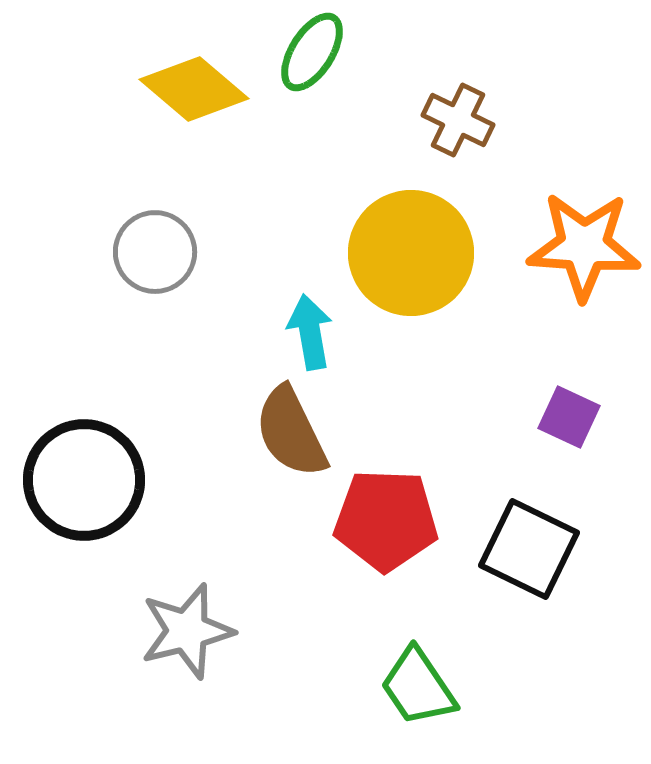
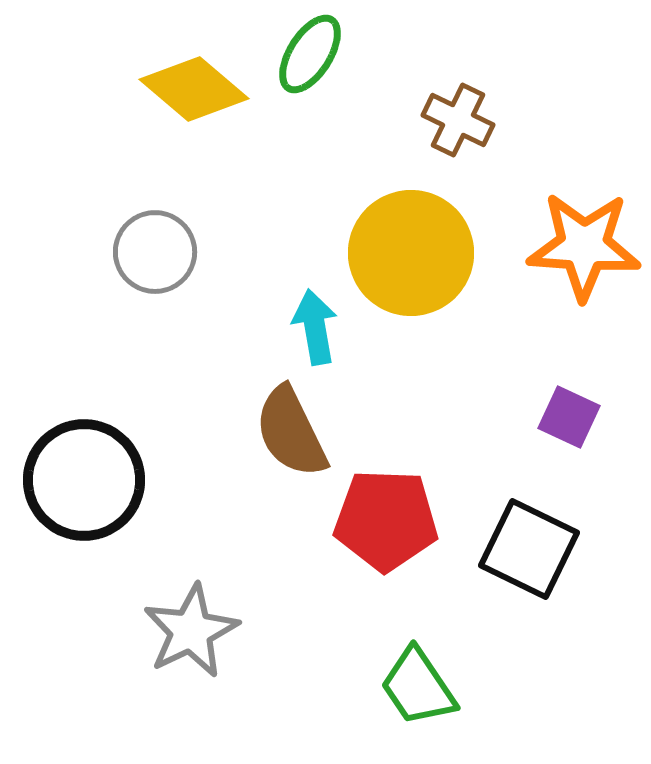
green ellipse: moved 2 px left, 2 px down
cyan arrow: moved 5 px right, 5 px up
gray star: moved 4 px right; rotated 12 degrees counterclockwise
